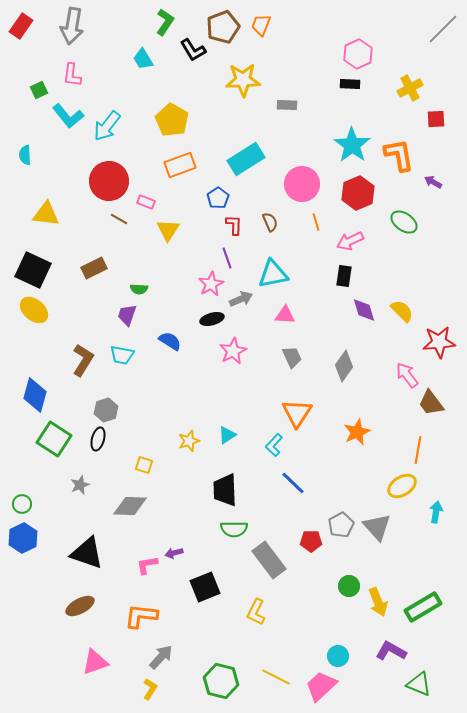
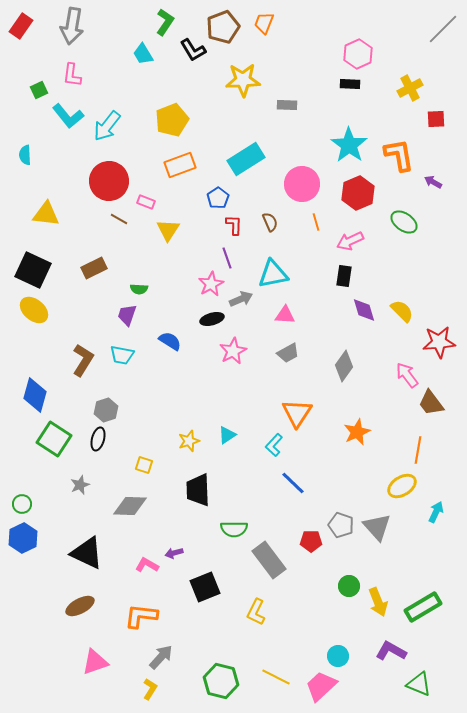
orange trapezoid at (261, 25): moved 3 px right, 2 px up
cyan trapezoid at (143, 59): moved 5 px up
yellow pentagon at (172, 120): rotated 20 degrees clockwise
cyan star at (352, 145): moved 3 px left
gray trapezoid at (292, 357): moved 4 px left, 4 px up; rotated 85 degrees clockwise
black trapezoid at (225, 490): moved 27 px left
cyan arrow at (436, 512): rotated 15 degrees clockwise
gray pentagon at (341, 525): rotated 25 degrees counterclockwise
black triangle at (87, 553): rotated 6 degrees clockwise
pink L-shape at (147, 565): rotated 40 degrees clockwise
